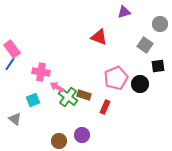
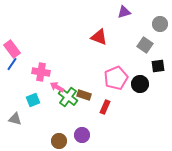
blue line: moved 2 px right
gray triangle: rotated 24 degrees counterclockwise
